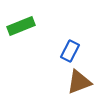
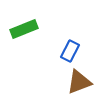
green rectangle: moved 3 px right, 3 px down
